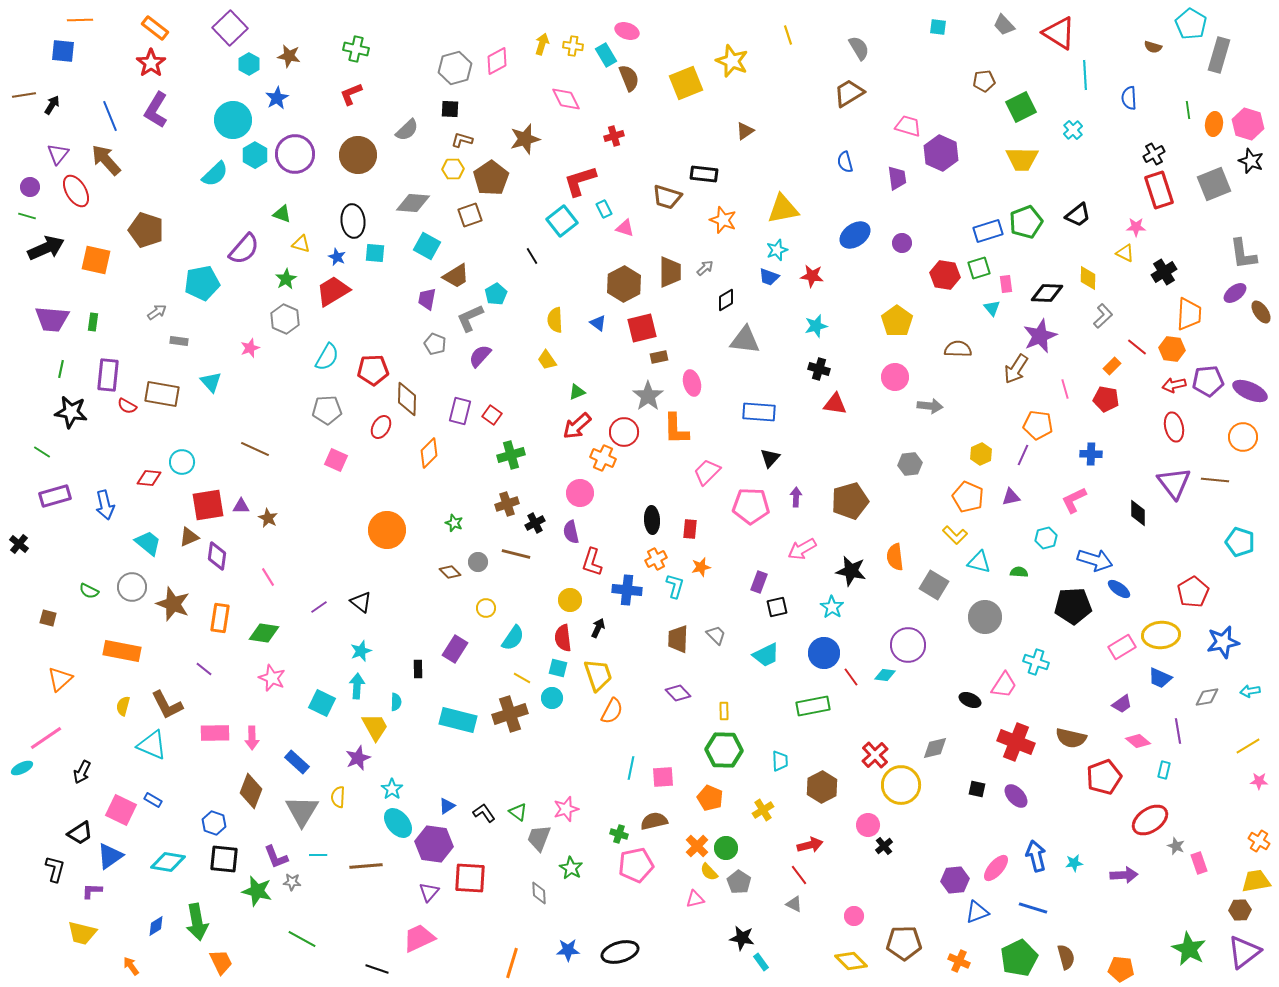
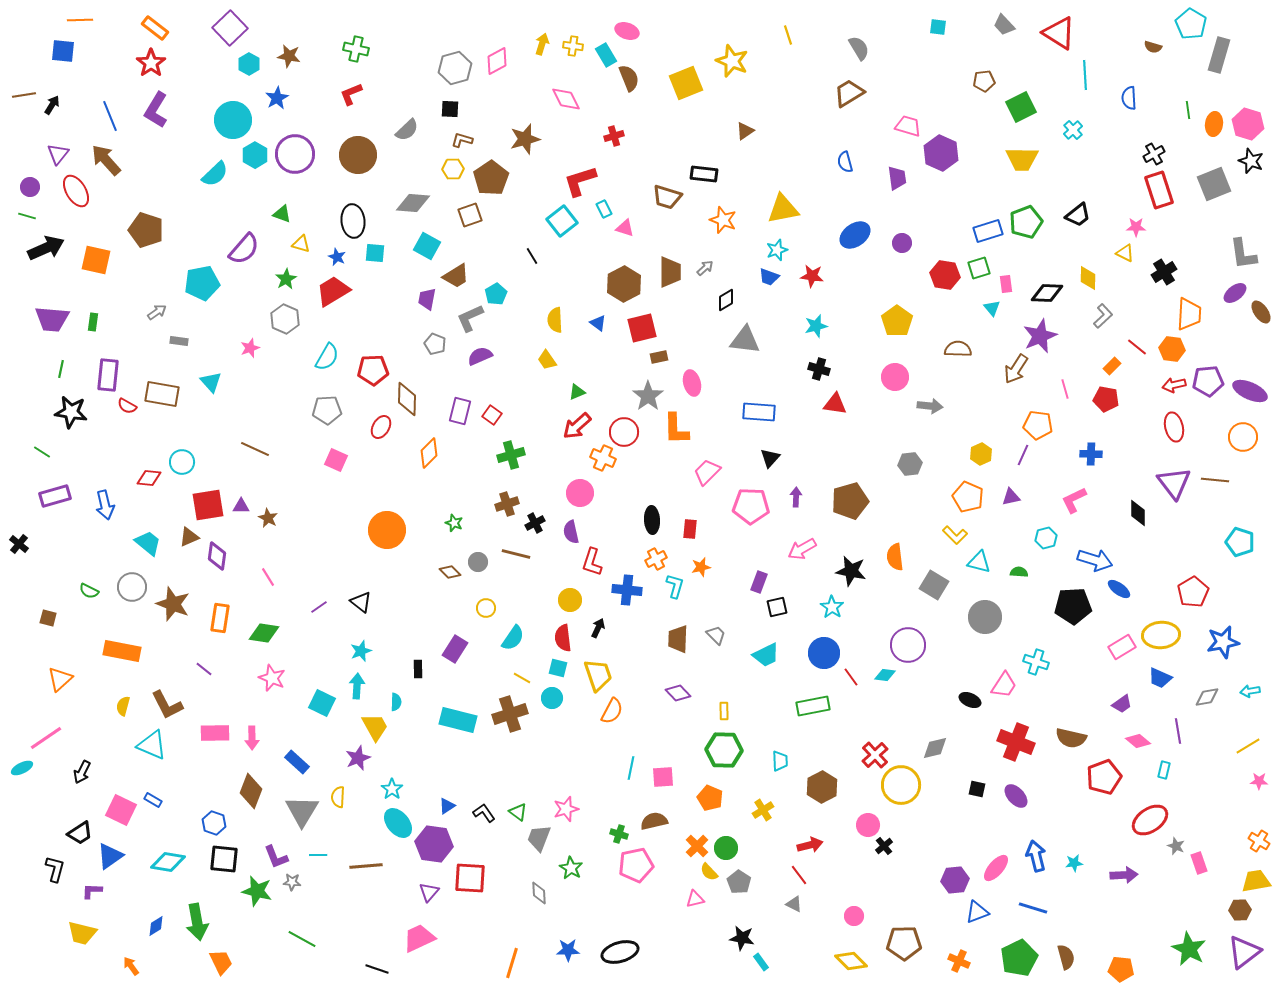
purple semicircle at (480, 356): rotated 25 degrees clockwise
